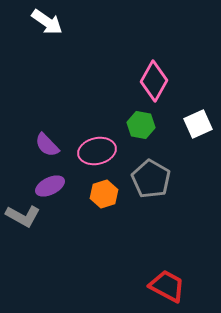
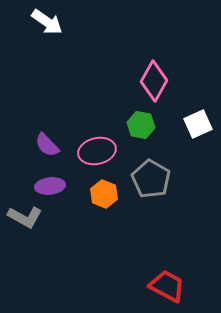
purple ellipse: rotated 20 degrees clockwise
orange hexagon: rotated 20 degrees counterclockwise
gray L-shape: moved 2 px right, 1 px down
